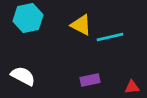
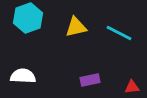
cyan hexagon: rotated 8 degrees counterclockwise
yellow triangle: moved 5 px left, 2 px down; rotated 40 degrees counterclockwise
cyan line: moved 9 px right, 4 px up; rotated 40 degrees clockwise
white semicircle: rotated 25 degrees counterclockwise
